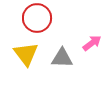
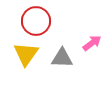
red circle: moved 1 px left, 3 px down
yellow triangle: rotated 12 degrees clockwise
